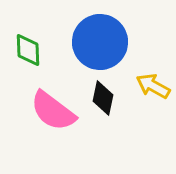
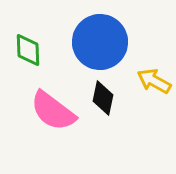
yellow arrow: moved 1 px right, 5 px up
